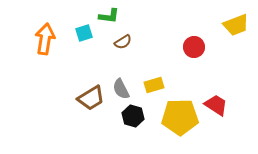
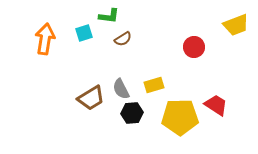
brown semicircle: moved 3 px up
black hexagon: moved 1 px left, 3 px up; rotated 20 degrees counterclockwise
